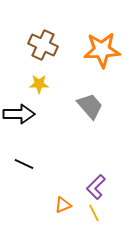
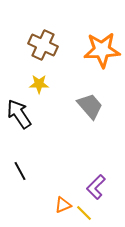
black arrow: rotated 124 degrees counterclockwise
black line: moved 4 px left, 7 px down; rotated 36 degrees clockwise
yellow line: moved 10 px left; rotated 18 degrees counterclockwise
